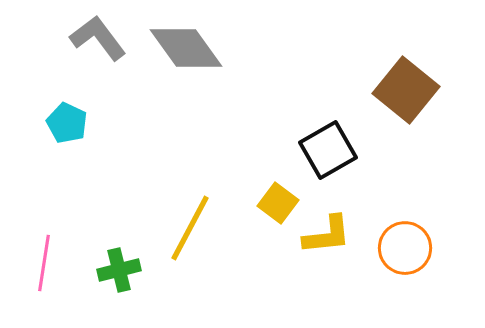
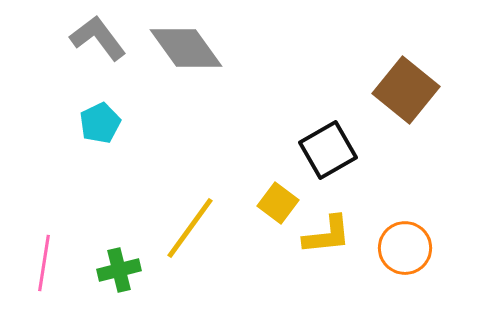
cyan pentagon: moved 33 px right; rotated 21 degrees clockwise
yellow line: rotated 8 degrees clockwise
